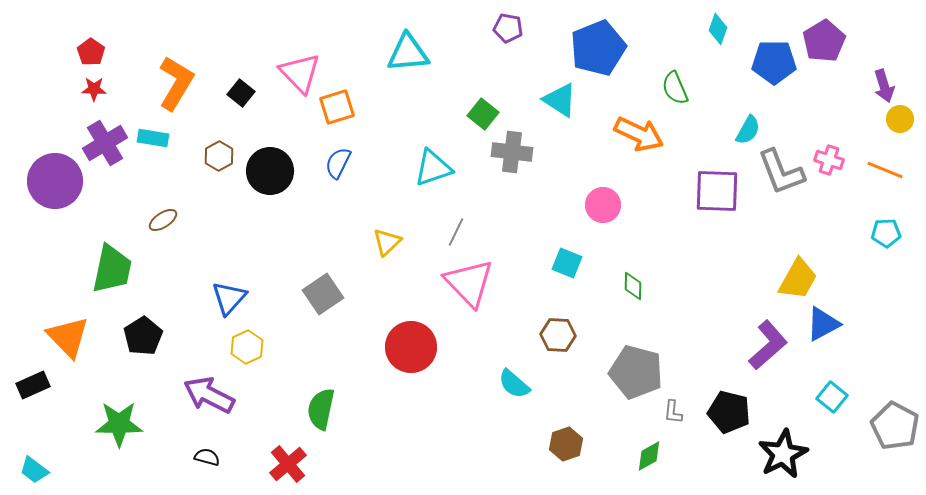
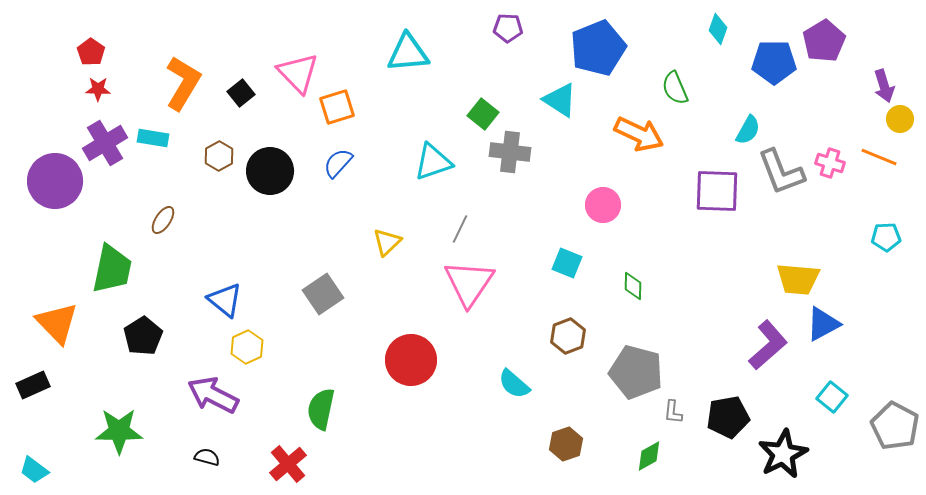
purple pentagon at (508, 28): rotated 8 degrees counterclockwise
pink triangle at (300, 73): moved 2 px left
orange L-shape at (176, 83): moved 7 px right
red star at (94, 89): moved 4 px right
black square at (241, 93): rotated 12 degrees clockwise
gray cross at (512, 152): moved 2 px left
pink cross at (829, 160): moved 1 px right, 3 px down
blue semicircle at (338, 163): rotated 16 degrees clockwise
cyan triangle at (433, 168): moved 6 px up
orange line at (885, 170): moved 6 px left, 13 px up
brown ellipse at (163, 220): rotated 24 degrees counterclockwise
gray line at (456, 232): moved 4 px right, 3 px up
cyan pentagon at (886, 233): moved 4 px down
yellow trapezoid at (798, 279): rotated 66 degrees clockwise
pink triangle at (469, 283): rotated 18 degrees clockwise
blue triangle at (229, 298): moved 4 px left, 2 px down; rotated 33 degrees counterclockwise
brown hexagon at (558, 335): moved 10 px right, 1 px down; rotated 24 degrees counterclockwise
orange triangle at (68, 337): moved 11 px left, 14 px up
red circle at (411, 347): moved 13 px down
purple arrow at (209, 395): moved 4 px right
black pentagon at (729, 412): moved 1 px left, 5 px down; rotated 24 degrees counterclockwise
green star at (119, 424): moved 7 px down
